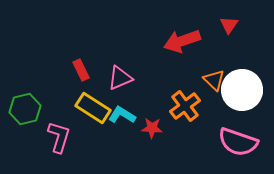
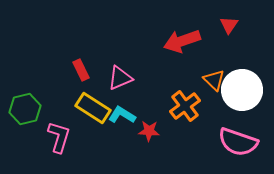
red star: moved 3 px left, 3 px down
